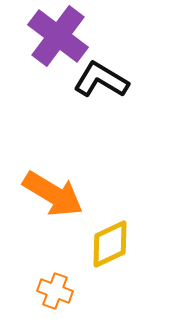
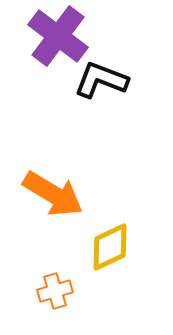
black L-shape: rotated 10 degrees counterclockwise
yellow diamond: moved 3 px down
orange cross: rotated 36 degrees counterclockwise
